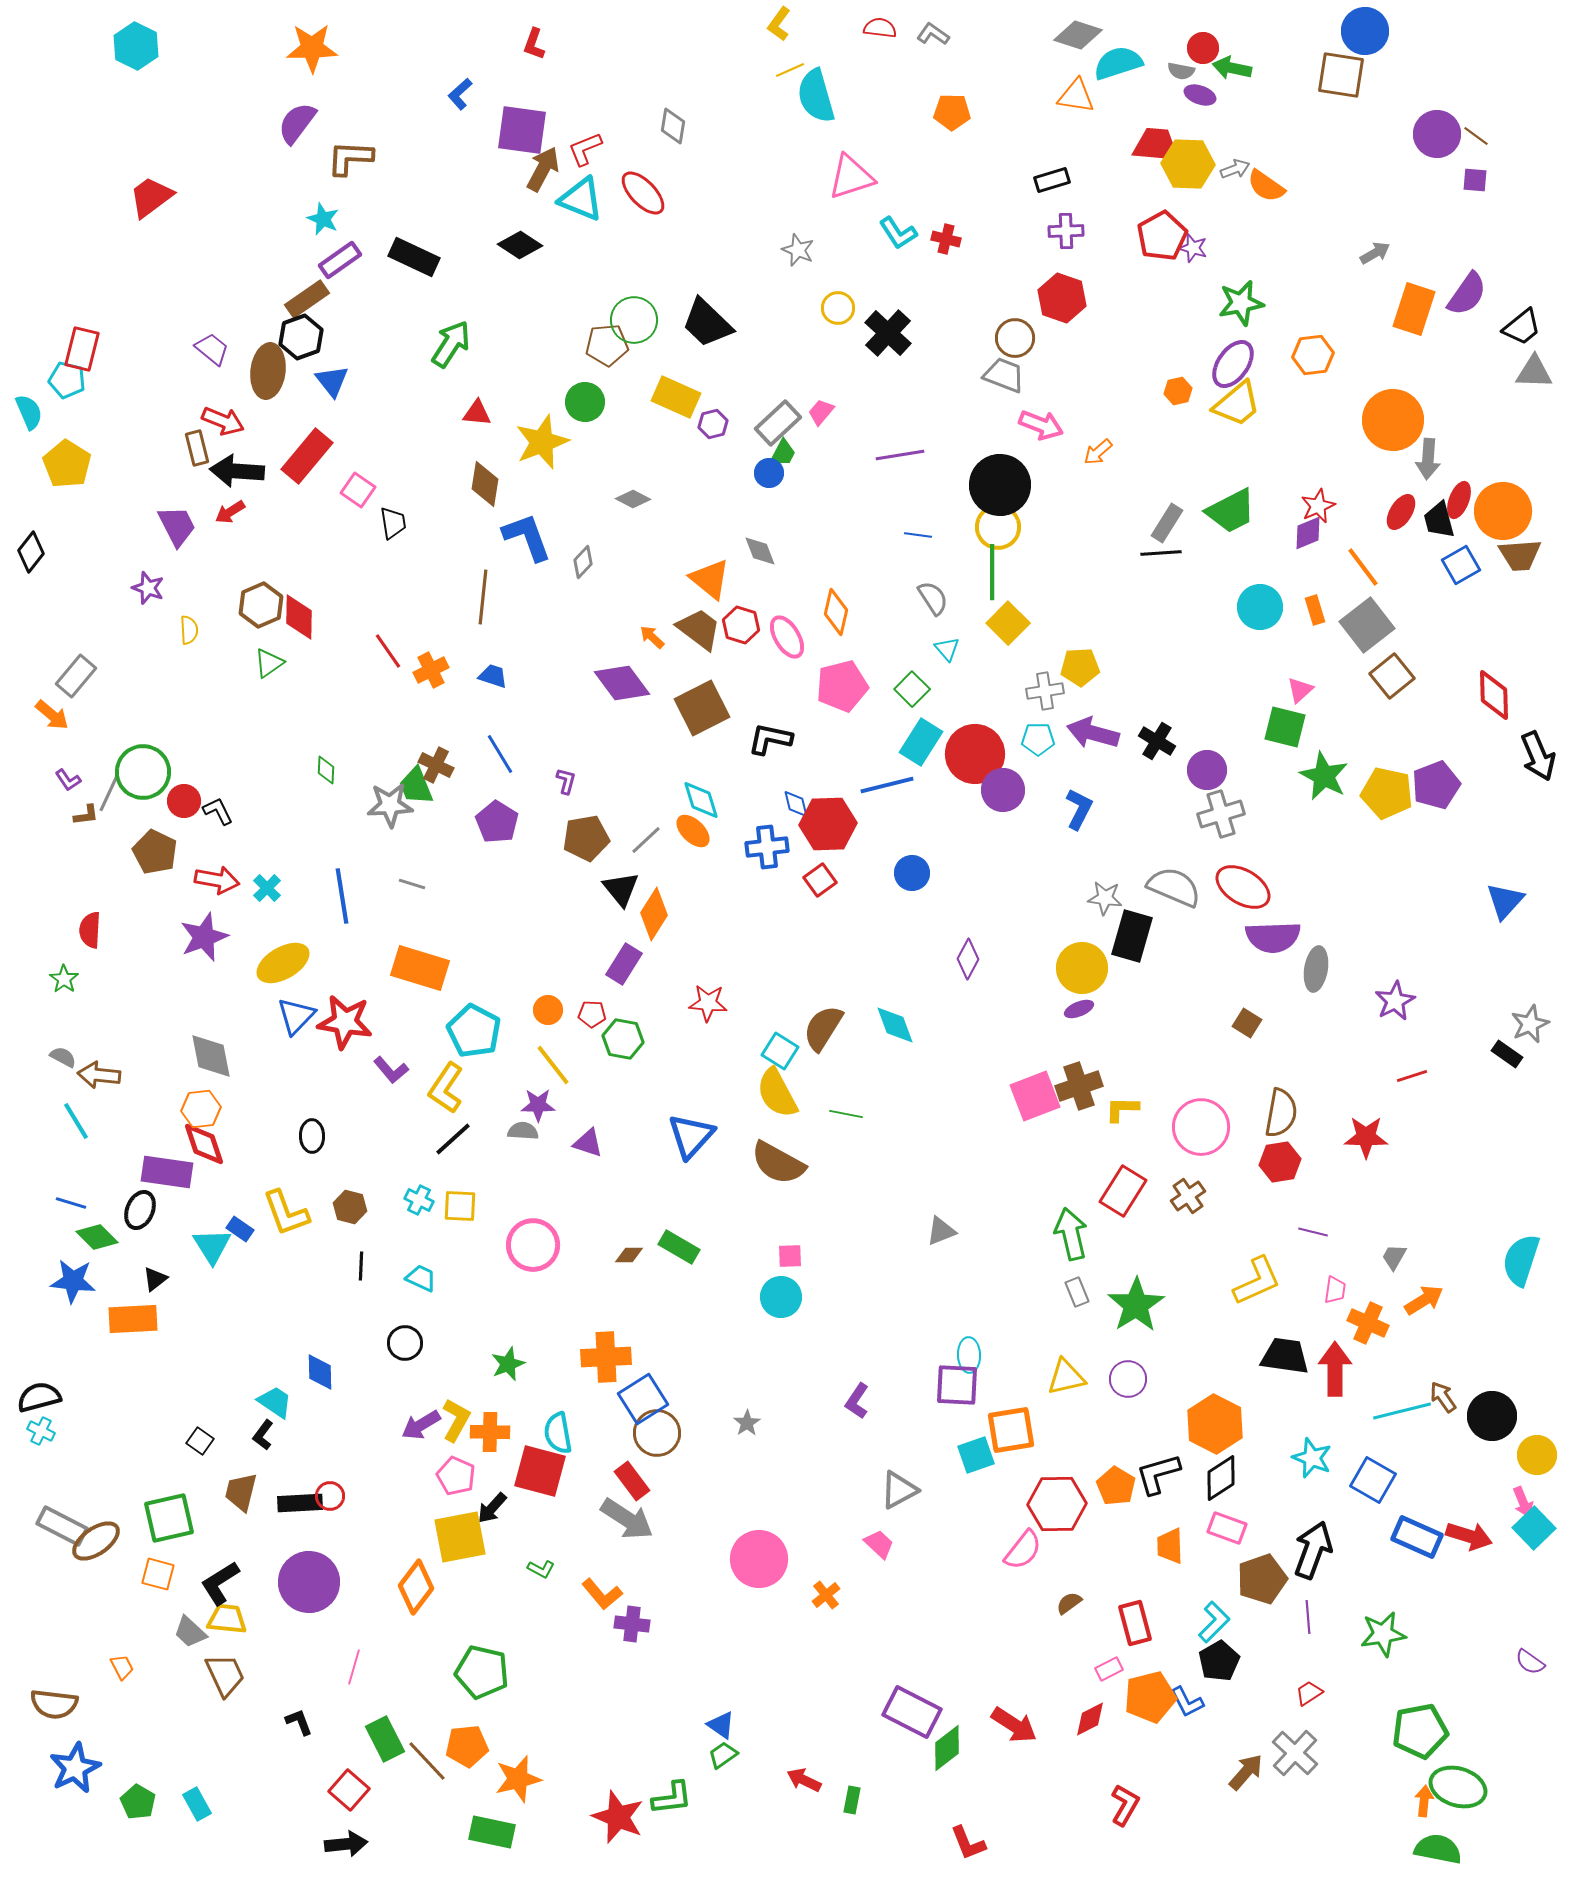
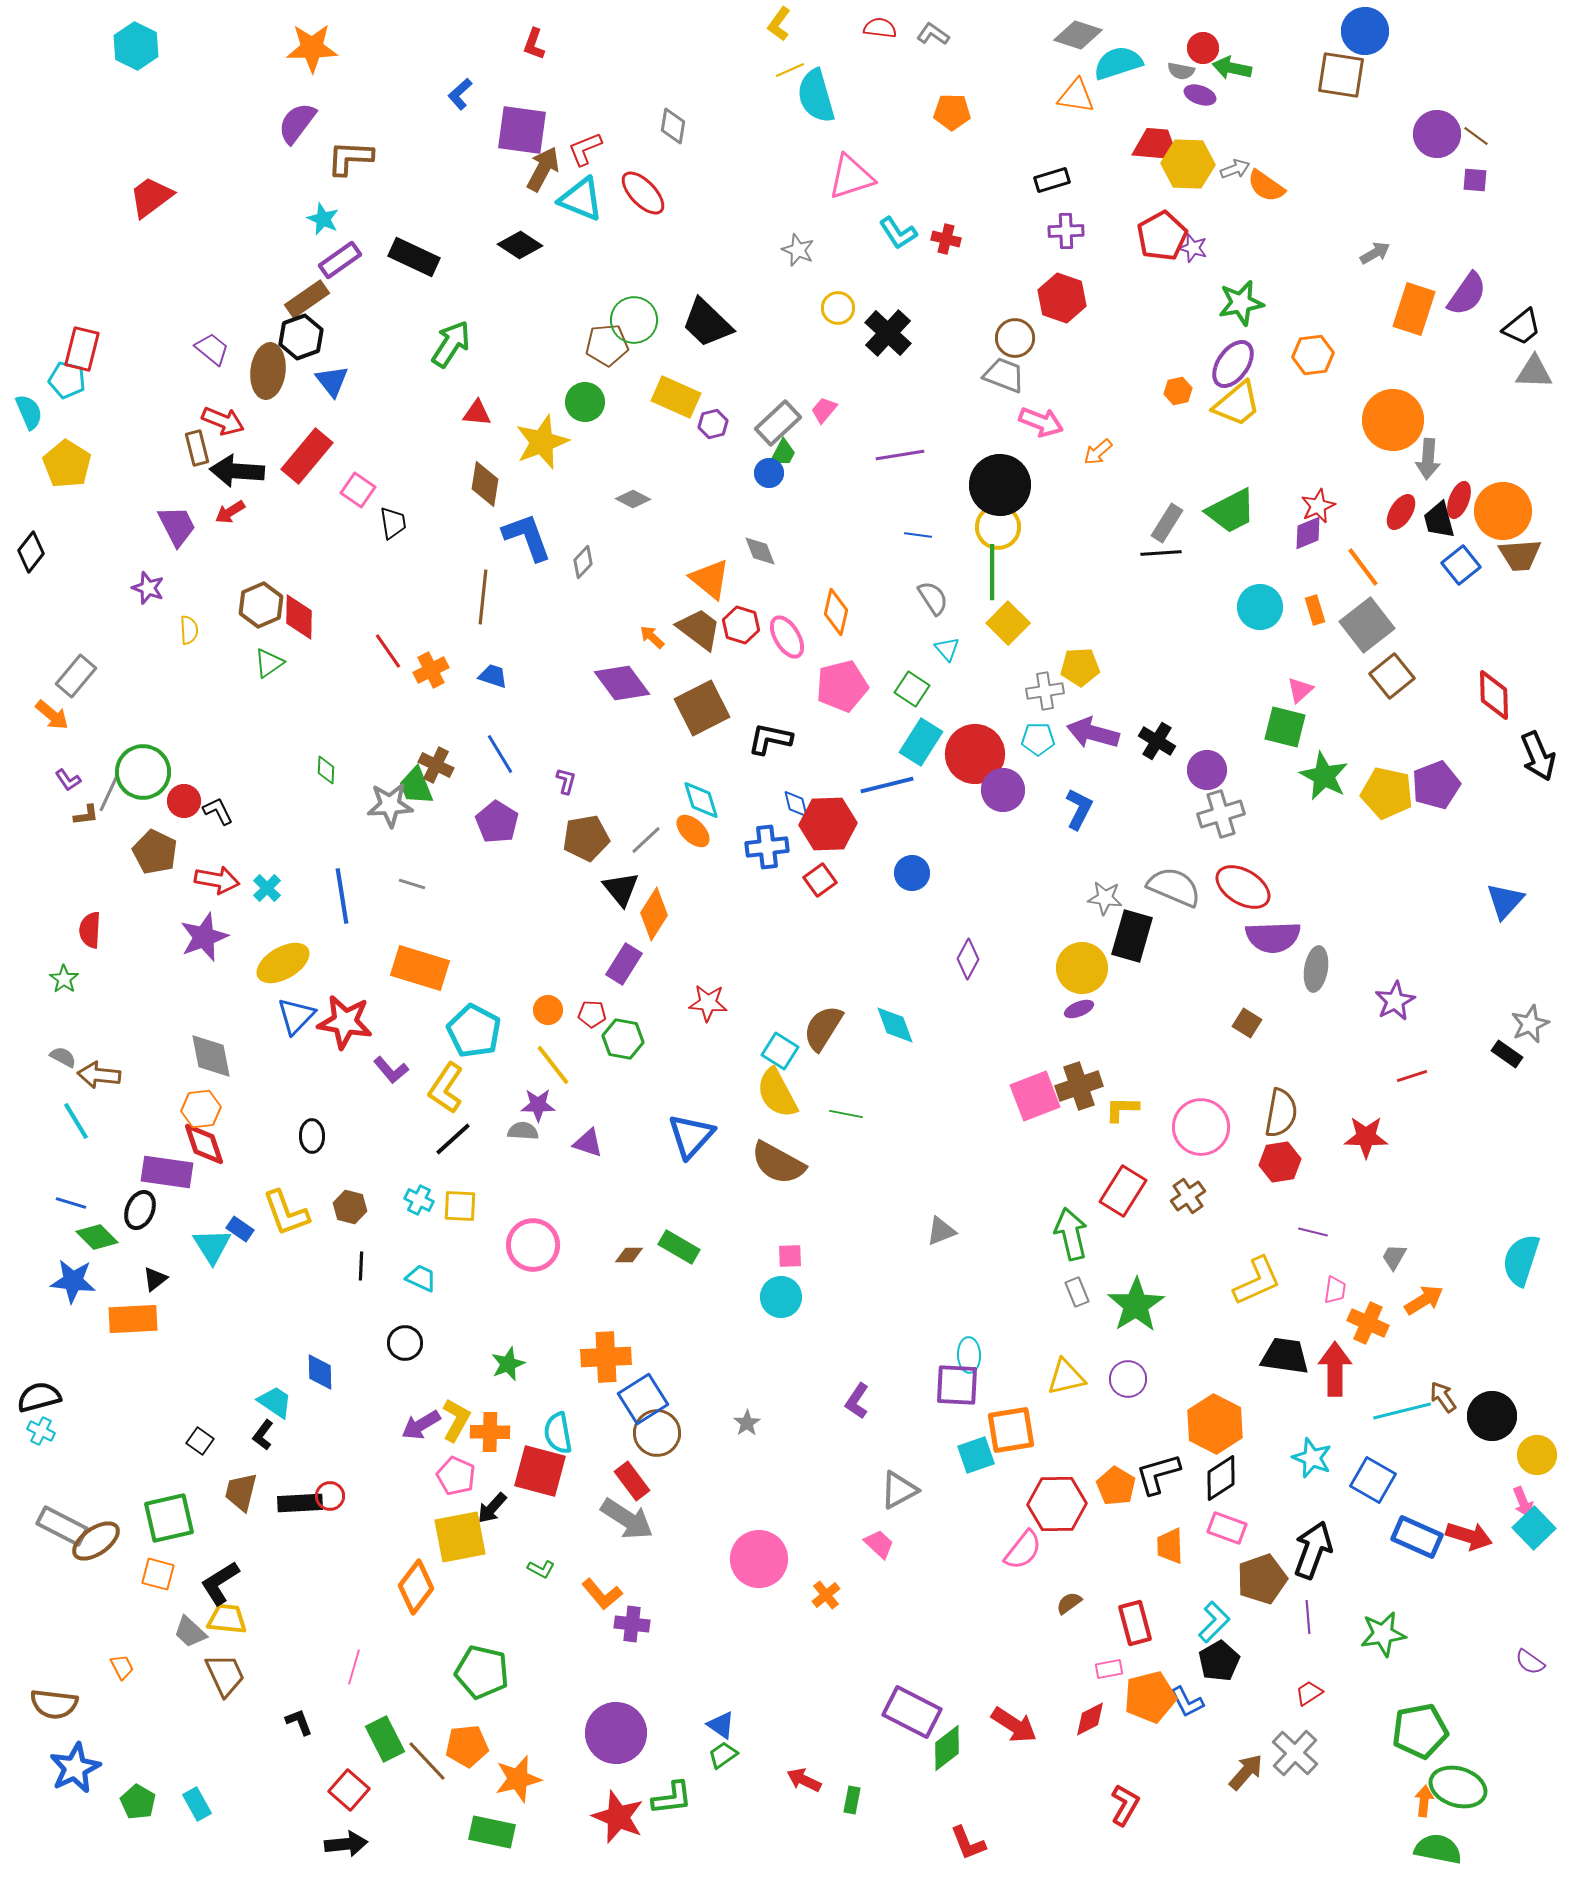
pink trapezoid at (821, 412): moved 3 px right, 2 px up
pink arrow at (1041, 425): moved 3 px up
blue square at (1461, 565): rotated 9 degrees counterclockwise
green square at (912, 689): rotated 12 degrees counterclockwise
purple circle at (309, 1582): moved 307 px right, 151 px down
pink rectangle at (1109, 1669): rotated 16 degrees clockwise
